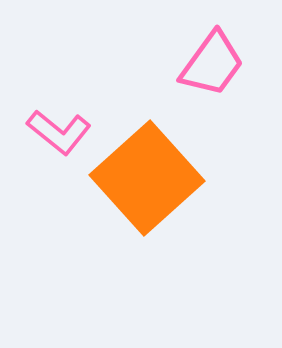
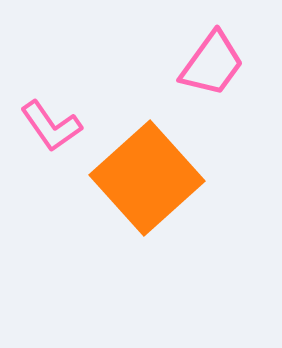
pink L-shape: moved 8 px left, 6 px up; rotated 16 degrees clockwise
